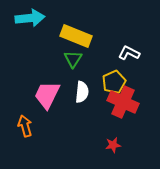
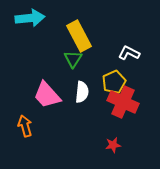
yellow rectangle: moved 3 px right; rotated 40 degrees clockwise
pink trapezoid: rotated 68 degrees counterclockwise
